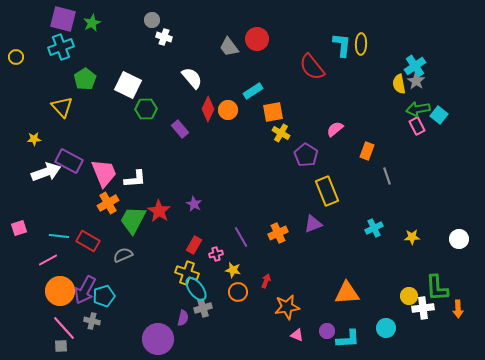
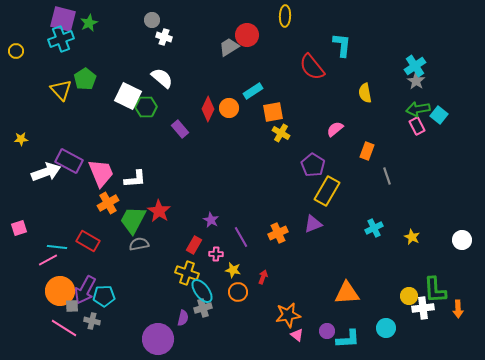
green star at (92, 23): moved 3 px left
red circle at (257, 39): moved 10 px left, 4 px up
yellow ellipse at (361, 44): moved 76 px left, 28 px up
cyan cross at (61, 47): moved 8 px up
gray trapezoid at (229, 47): rotated 95 degrees clockwise
yellow circle at (16, 57): moved 6 px up
white semicircle at (192, 78): moved 30 px left; rotated 10 degrees counterclockwise
yellow semicircle at (399, 84): moved 34 px left, 9 px down
white square at (128, 85): moved 11 px down
yellow triangle at (62, 107): moved 1 px left, 17 px up
green hexagon at (146, 109): moved 2 px up
orange circle at (228, 110): moved 1 px right, 2 px up
yellow star at (34, 139): moved 13 px left
purple pentagon at (306, 155): moved 7 px right, 10 px down
pink trapezoid at (104, 173): moved 3 px left
yellow rectangle at (327, 191): rotated 52 degrees clockwise
purple star at (194, 204): moved 17 px right, 16 px down
cyan line at (59, 236): moved 2 px left, 11 px down
yellow star at (412, 237): rotated 28 degrees clockwise
white circle at (459, 239): moved 3 px right, 1 px down
pink cross at (216, 254): rotated 16 degrees clockwise
gray semicircle at (123, 255): moved 16 px right, 11 px up; rotated 12 degrees clockwise
red arrow at (266, 281): moved 3 px left, 4 px up
green L-shape at (437, 288): moved 2 px left, 2 px down
cyan ellipse at (196, 289): moved 6 px right, 2 px down
cyan pentagon at (104, 296): rotated 15 degrees clockwise
orange star at (287, 307): moved 1 px right, 8 px down
pink line at (64, 328): rotated 16 degrees counterclockwise
pink triangle at (297, 335): rotated 16 degrees clockwise
gray square at (61, 346): moved 11 px right, 40 px up
